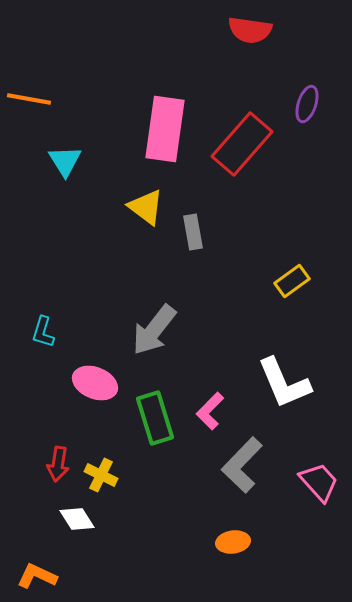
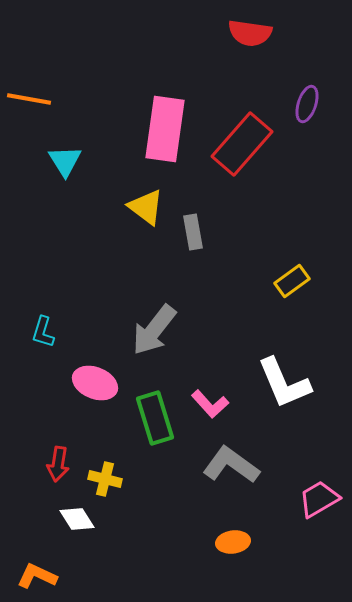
red semicircle: moved 3 px down
pink L-shape: moved 7 px up; rotated 87 degrees counterclockwise
gray L-shape: moved 11 px left; rotated 82 degrees clockwise
yellow cross: moved 4 px right, 4 px down; rotated 12 degrees counterclockwise
pink trapezoid: moved 17 px down; rotated 78 degrees counterclockwise
